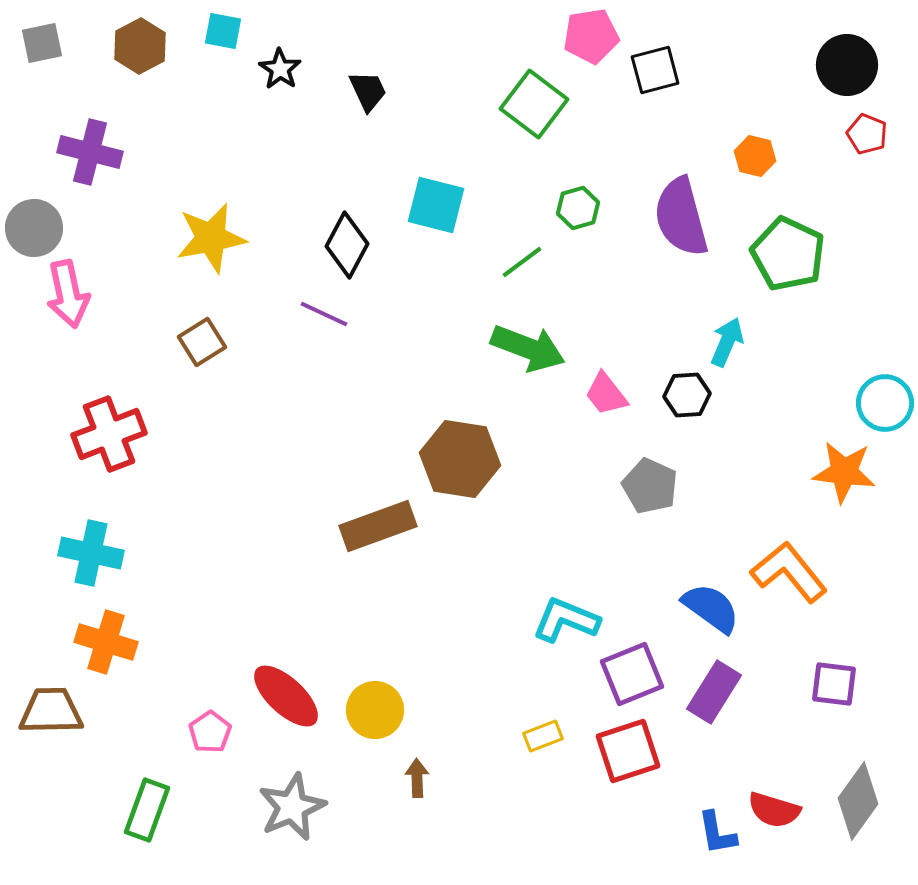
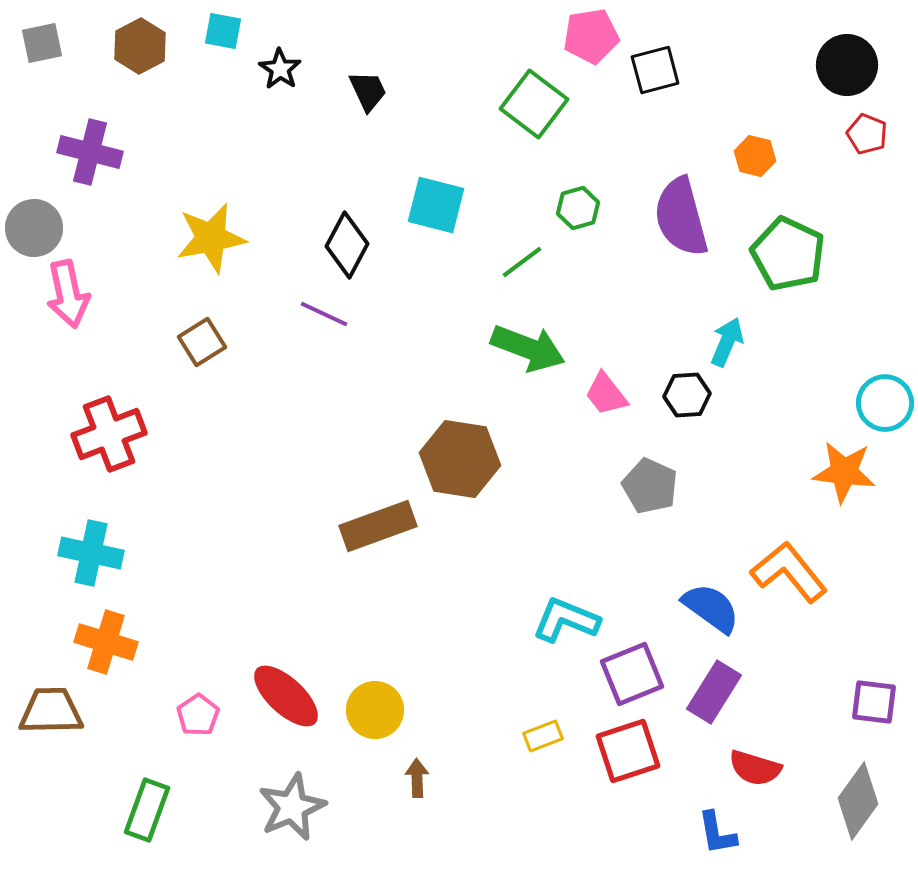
purple square at (834, 684): moved 40 px right, 18 px down
pink pentagon at (210, 732): moved 12 px left, 17 px up
red semicircle at (774, 810): moved 19 px left, 42 px up
